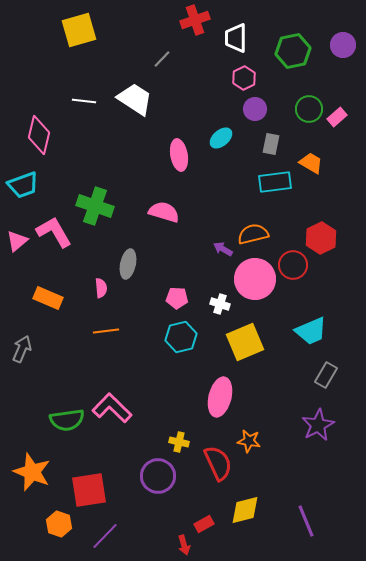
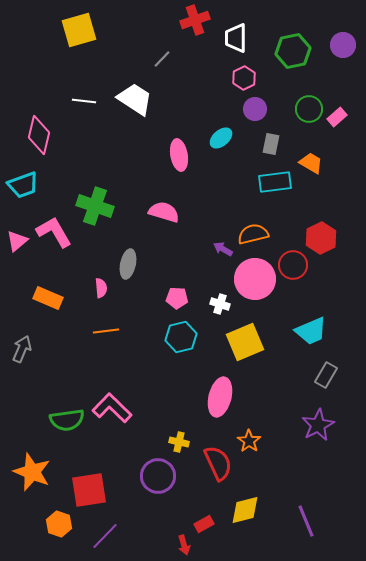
orange star at (249, 441): rotated 25 degrees clockwise
